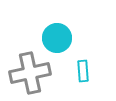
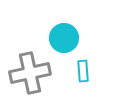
cyan circle: moved 7 px right
